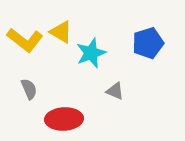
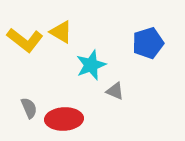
cyan star: moved 12 px down
gray semicircle: moved 19 px down
